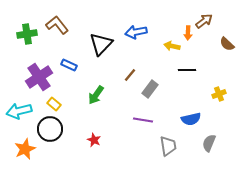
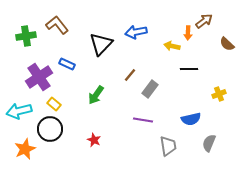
green cross: moved 1 px left, 2 px down
blue rectangle: moved 2 px left, 1 px up
black line: moved 2 px right, 1 px up
